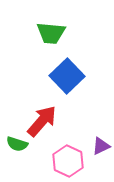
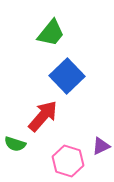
green trapezoid: rotated 56 degrees counterclockwise
red arrow: moved 1 px right, 5 px up
green semicircle: moved 2 px left
pink hexagon: rotated 8 degrees counterclockwise
